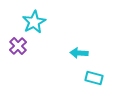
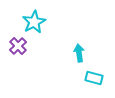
cyan arrow: rotated 78 degrees clockwise
